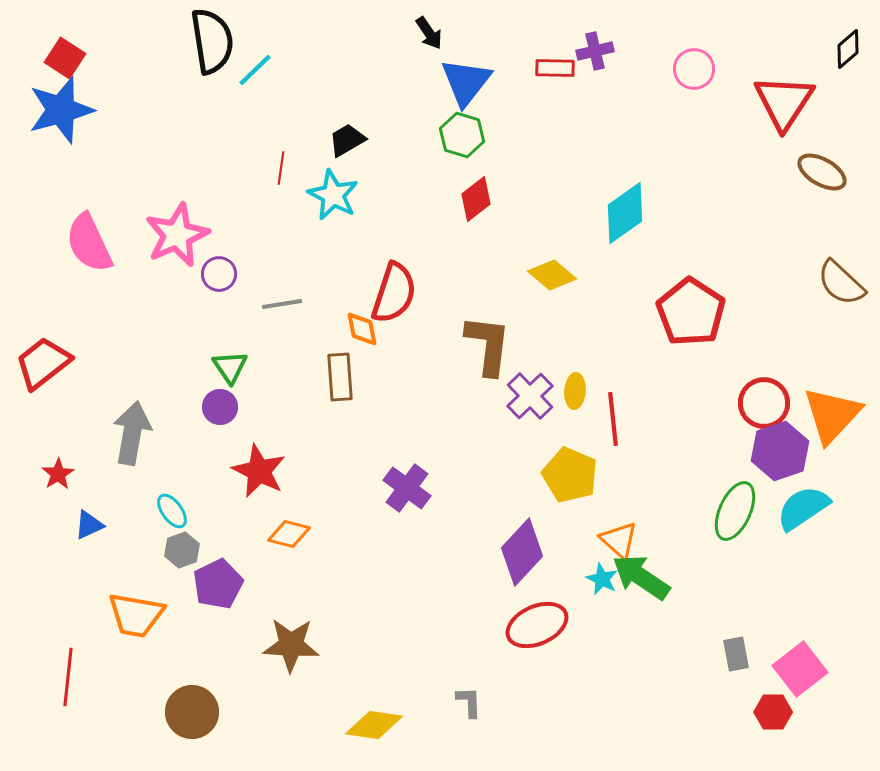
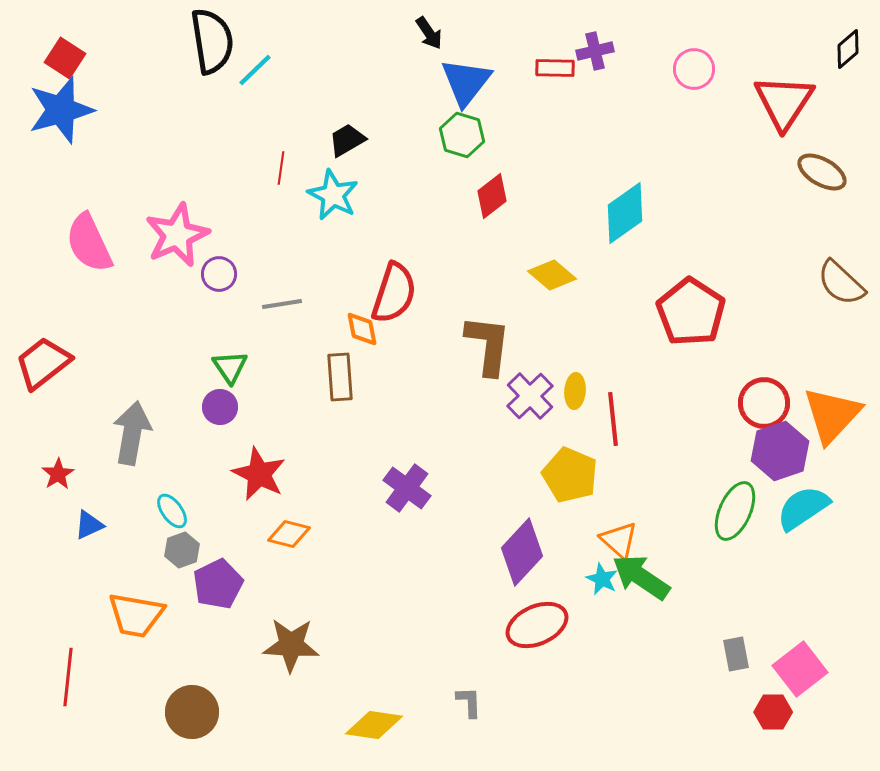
red diamond at (476, 199): moved 16 px right, 3 px up
red star at (259, 471): moved 3 px down
